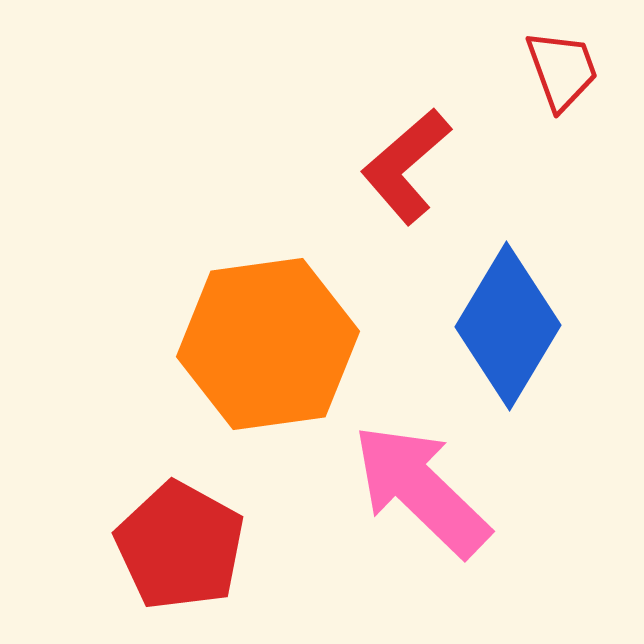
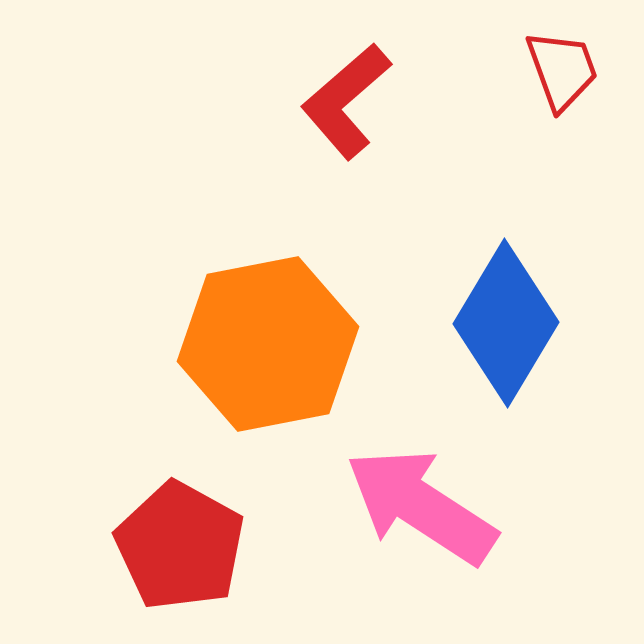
red L-shape: moved 60 px left, 65 px up
blue diamond: moved 2 px left, 3 px up
orange hexagon: rotated 3 degrees counterclockwise
pink arrow: moved 16 px down; rotated 11 degrees counterclockwise
